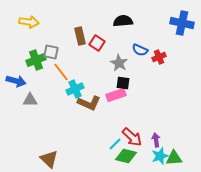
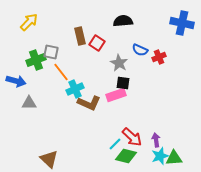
yellow arrow: rotated 54 degrees counterclockwise
gray triangle: moved 1 px left, 3 px down
